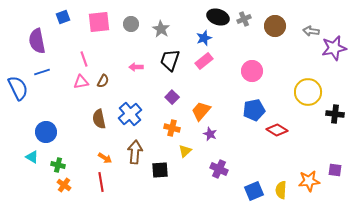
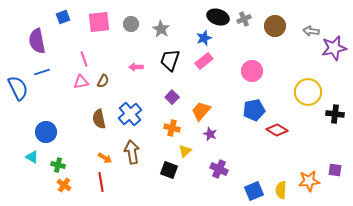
brown arrow at (135, 152): moved 3 px left; rotated 15 degrees counterclockwise
black square at (160, 170): moved 9 px right; rotated 24 degrees clockwise
